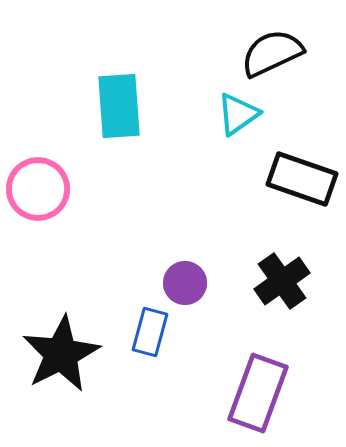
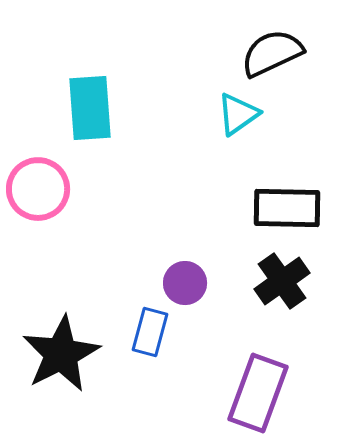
cyan rectangle: moved 29 px left, 2 px down
black rectangle: moved 15 px left, 29 px down; rotated 18 degrees counterclockwise
